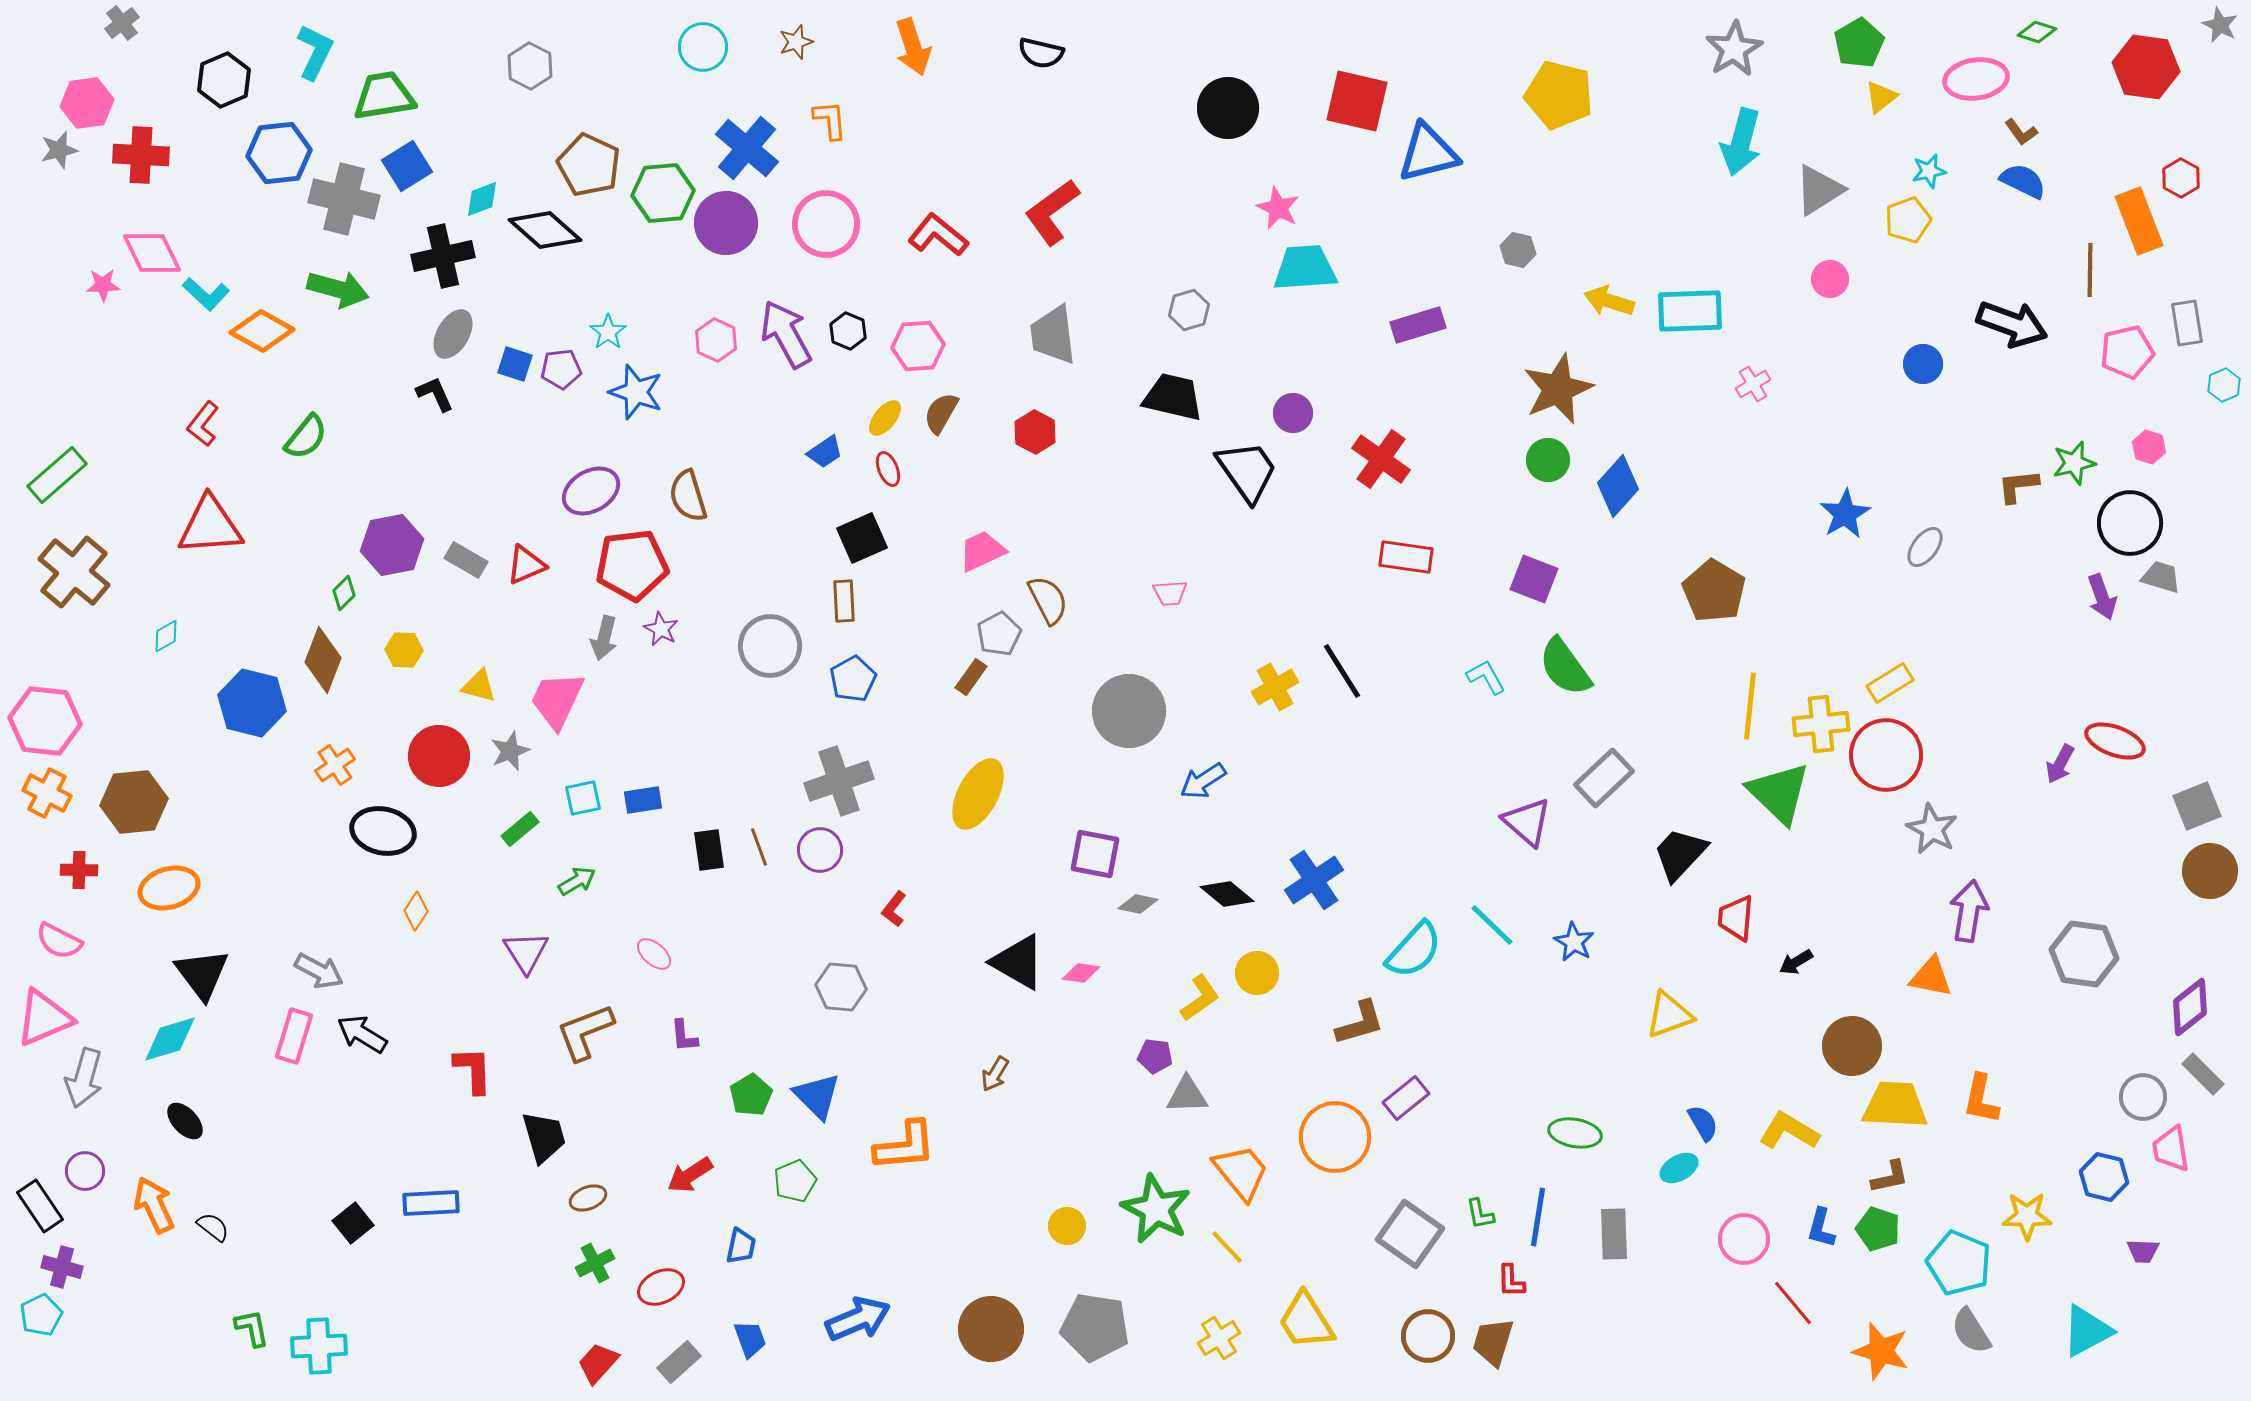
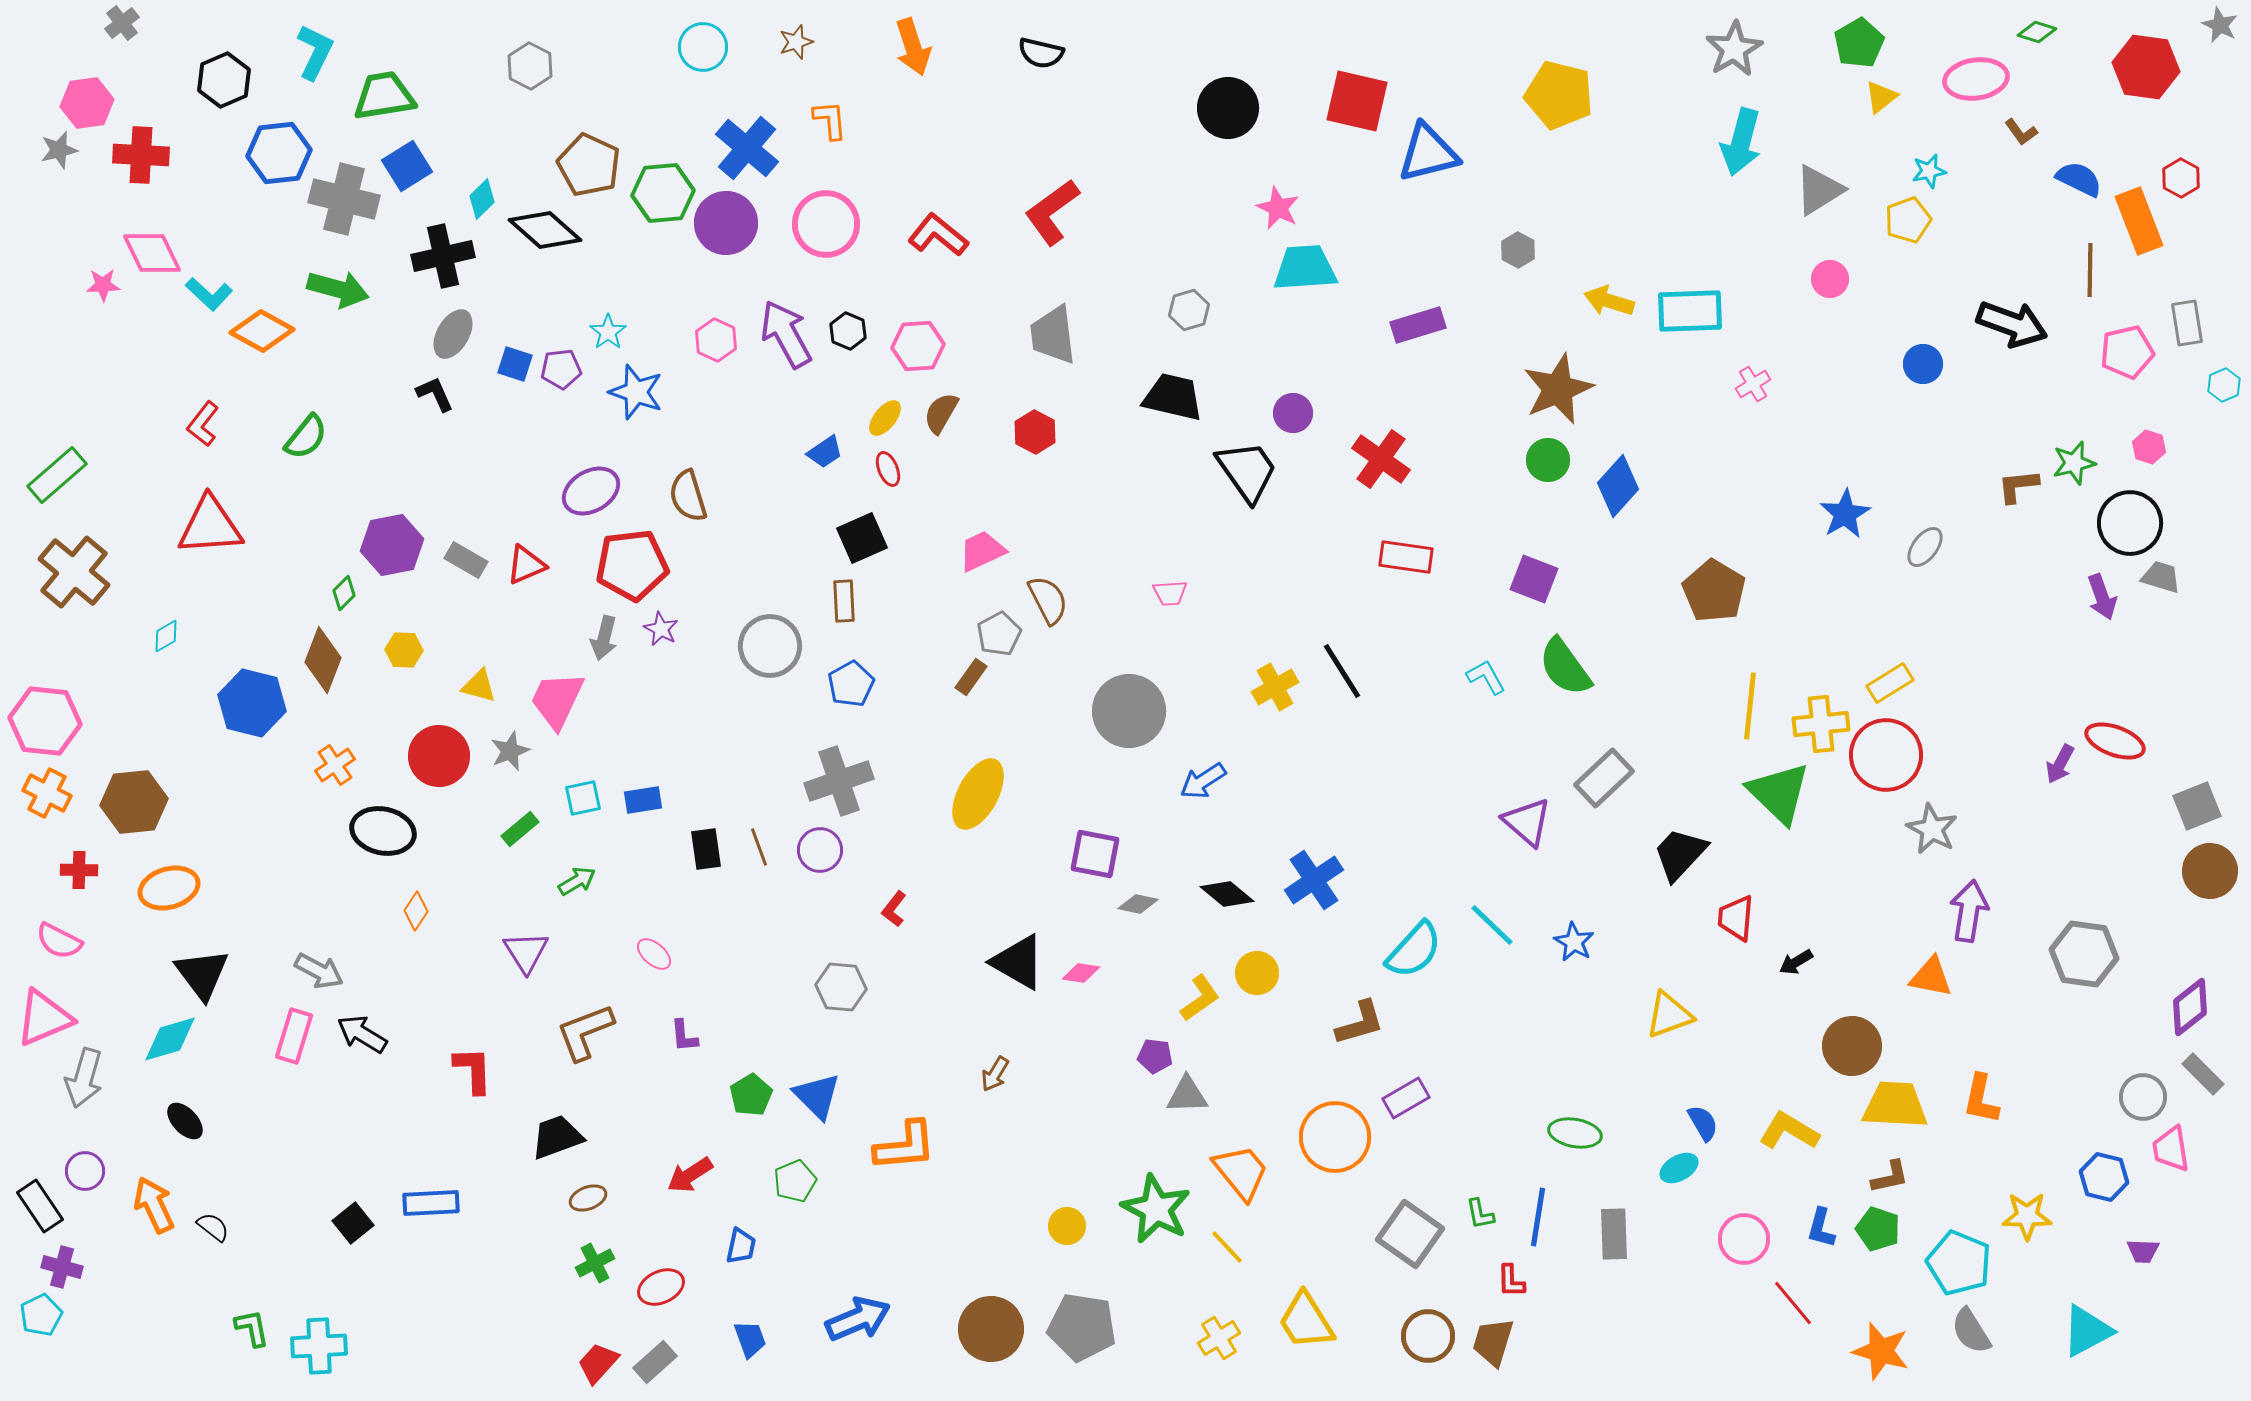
blue semicircle at (2023, 181): moved 56 px right, 2 px up
cyan diamond at (482, 199): rotated 24 degrees counterclockwise
gray hexagon at (1518, 250): rotated 16 degrees clockwise
cyan L-shape at (206, 294): moved 3 px right
blue pentagon at (853, 679): moved 2 px left, 5 px down
black rectangle at (709, 850): moved 3 px left, 1 px up
purple rectangle at (1406, 1098): rotated 9 degrees clockwise
black trapezoid at (544, 1137): moved 13 px right; rotated 94 degrees counterclockwise
gray pentagon at (1095, 1327): moved 13 px left
gray rectangle at (679, 1362): moved 24 px left
